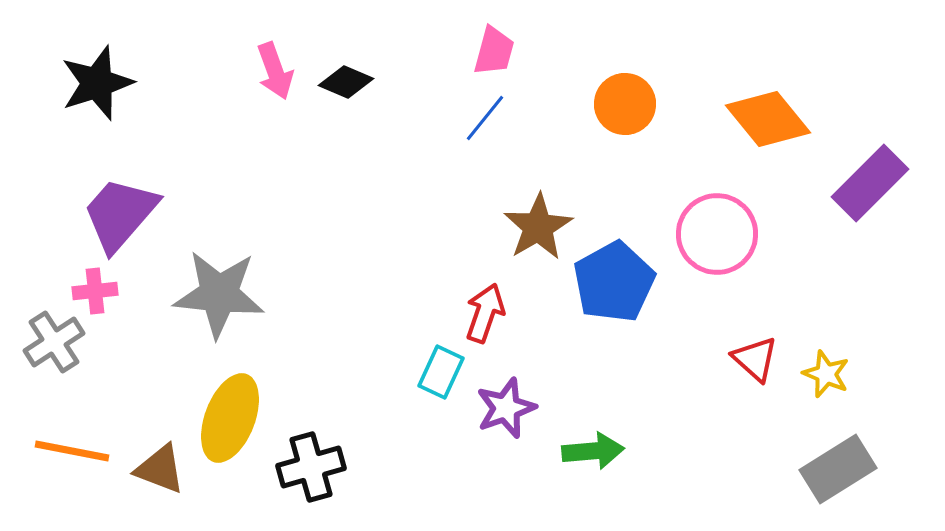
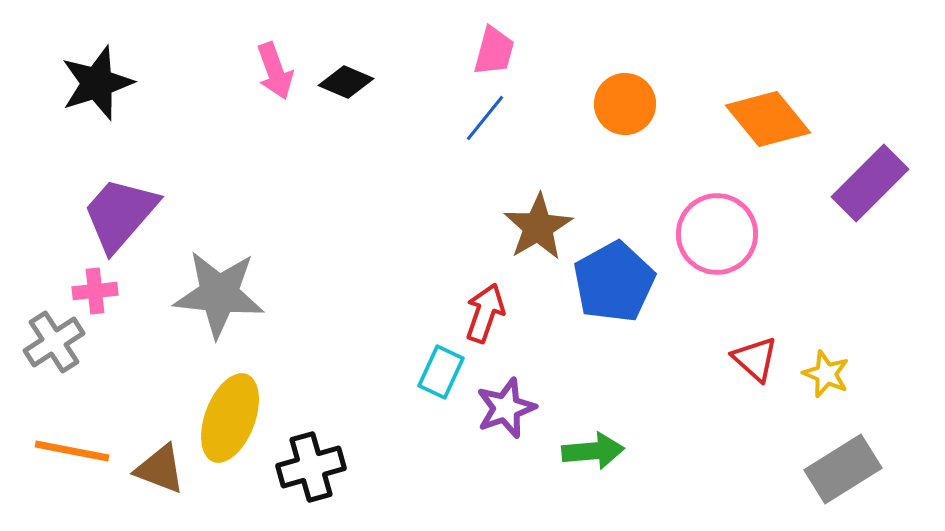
gray rectangle: moved 5 px right
